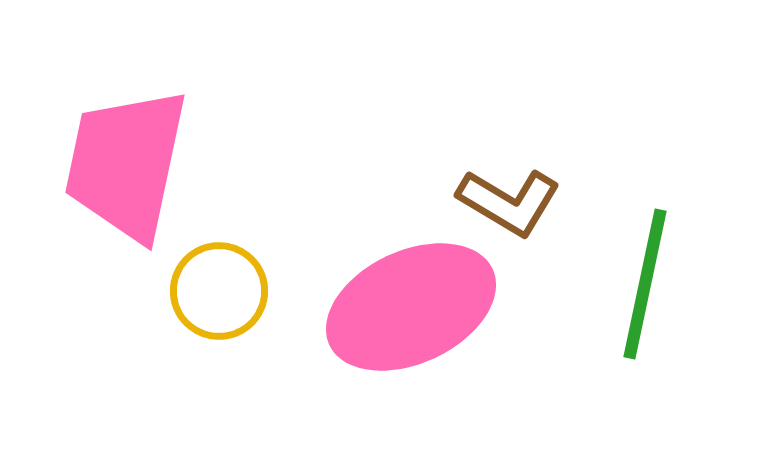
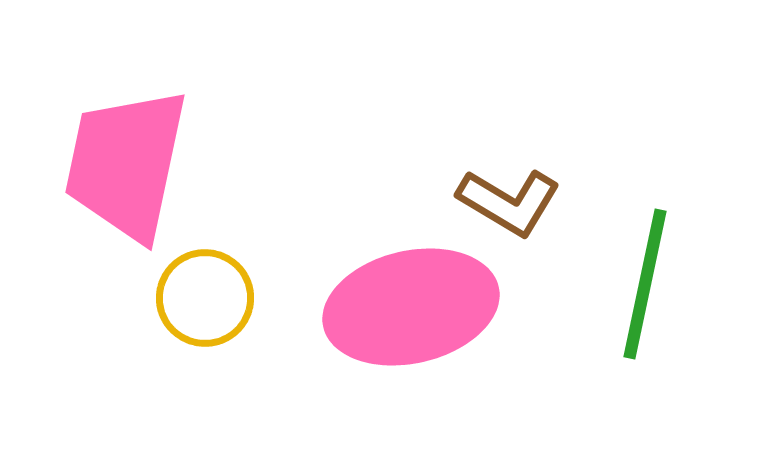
yellow circle: moved 14 px left, 7 px down
pink ellipse: rotated 12 degrees clockwise
